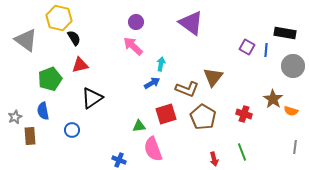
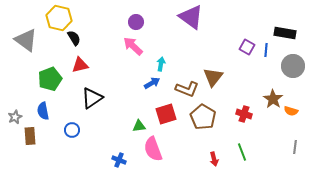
purple triangle: moved 6 px up
